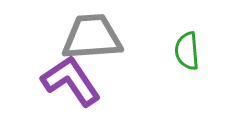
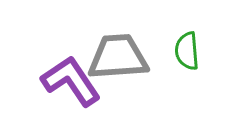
gray trapezoid: moved 26 px right, 20 px down
